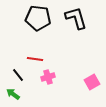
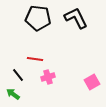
black L-shape: rotated 10 degrees counterclockwise
